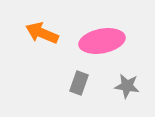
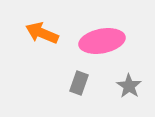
gray star: moved 2 px right; rotated 25 degrees clockwise
